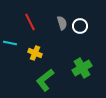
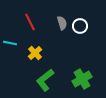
yellow cross: rotated 24 degrees clockwise
green cross: moved 11 px down
